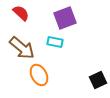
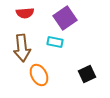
red semicircle: moved 4 px right; rotated 132 degrees clockwise
purple square: rotated 15 degrees counterclockwise
brown arrow: rotated 44 degrees clockwise
black square: moved 11 px left, 6 px up
